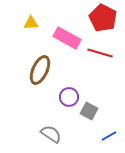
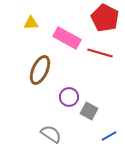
red pentagon: moved 2 px right
